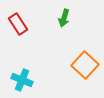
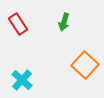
green arrow: moved 4 px down
cyan cross: rotated 20 degrees clockwise
